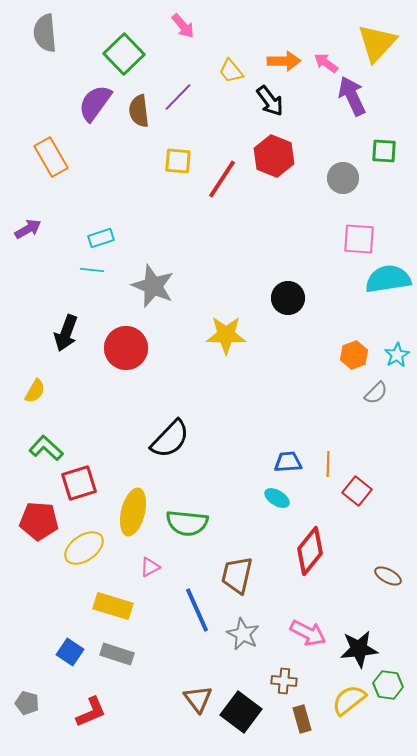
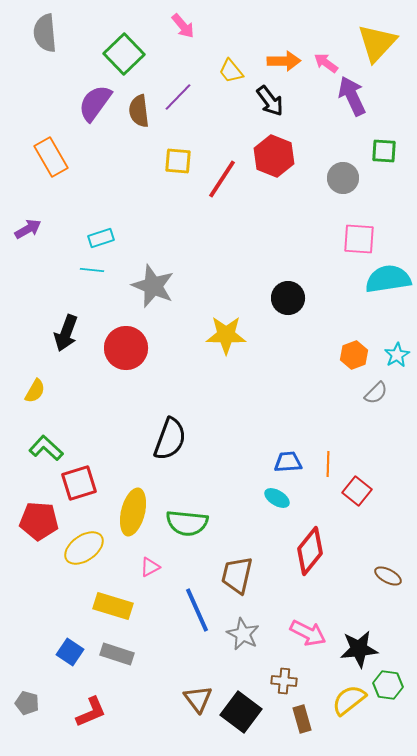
black semicircle at (170, 439): rotated 24 degrees counterclockwise
